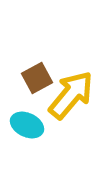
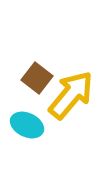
brown square: rotated 24 degrees counterclockwise
